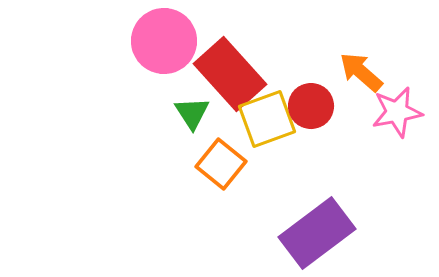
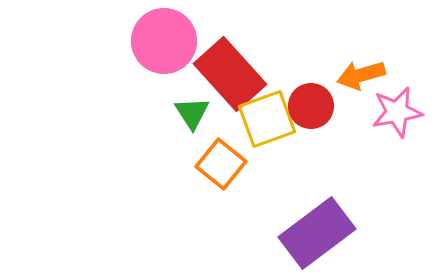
orange arrow: moved 3 px down; rotated 57 degrees counterclockwise
